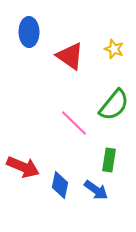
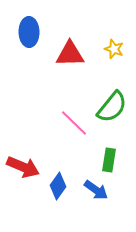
red triangle: moved 2 px up; rotated 36 degrees counterclockwise
green semicircle: moved 2 px left, 2 px down
blue diamond: moved 2 px left, 1 px down; rotated 24 degrees clockwise
